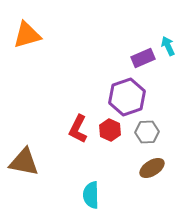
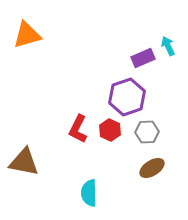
cyan semicircle: moved 2 px left, 2 px up
